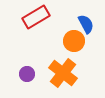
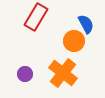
red rectangle: rotated 28 degrees counterclockwise
purple circle: moved 2 px left
